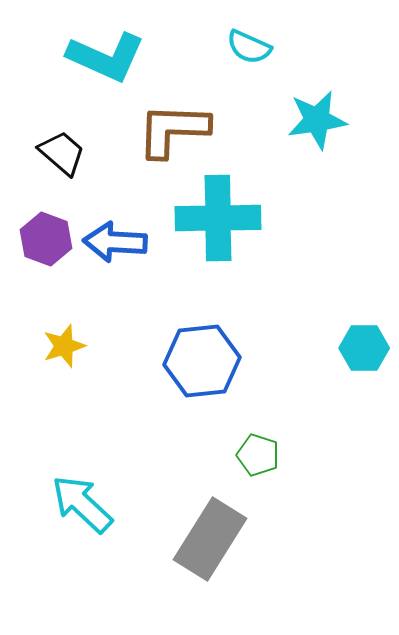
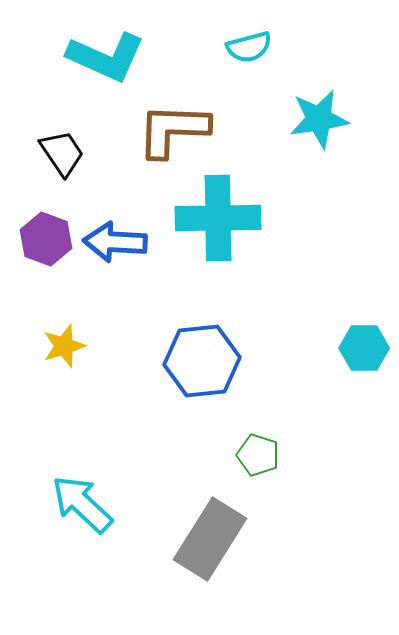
cyan semicircle: rotated 39 degrees counterclockwise
cyan star: moved 2 px right, 1 px up
black trapezoid: rotated 15 degrees clockwise
